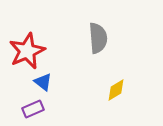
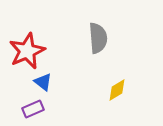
yellow diamond: moved 1 px right
